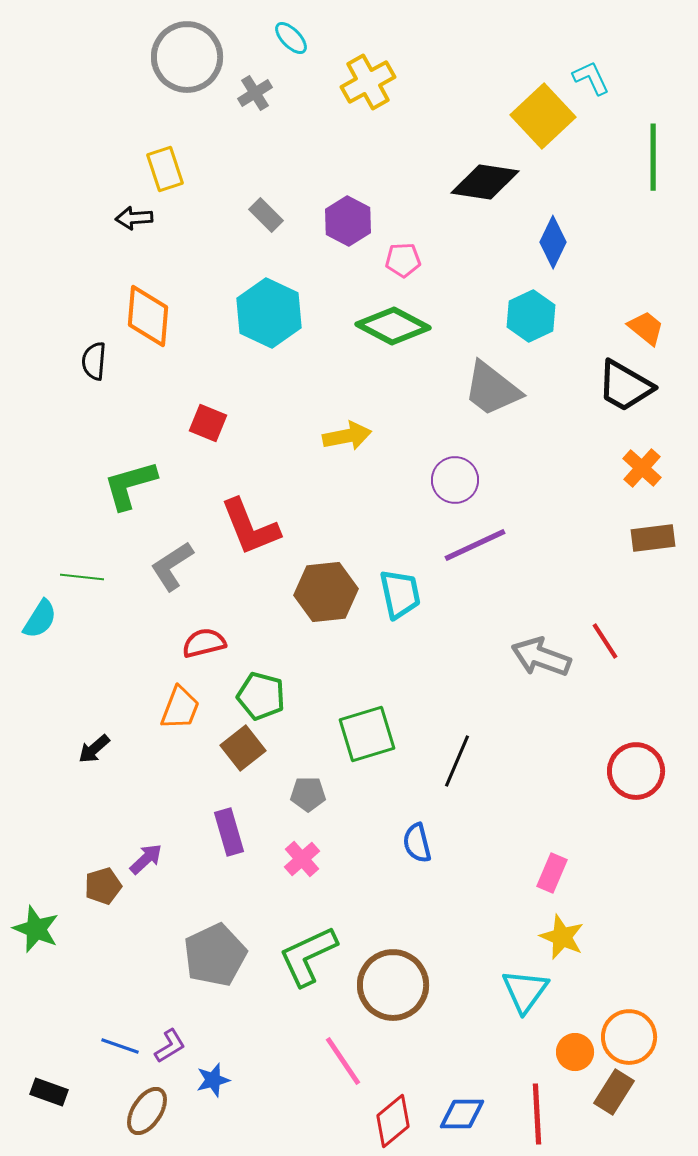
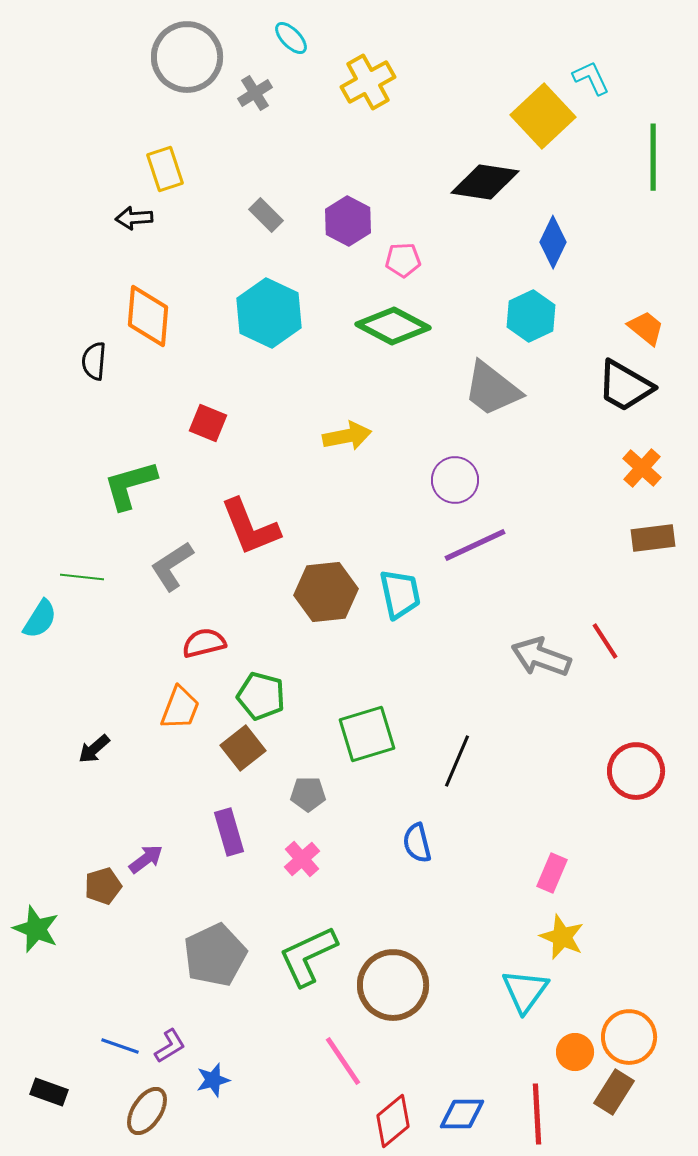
purple arrow at (146, 859): rotated 6 degrees clockwise
